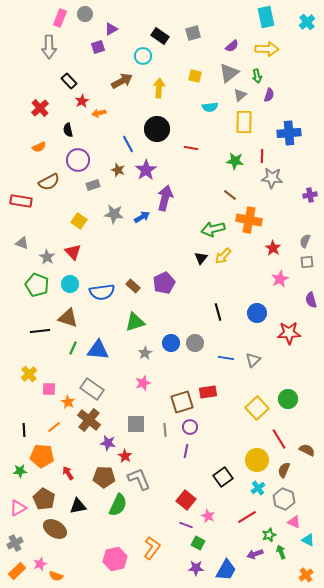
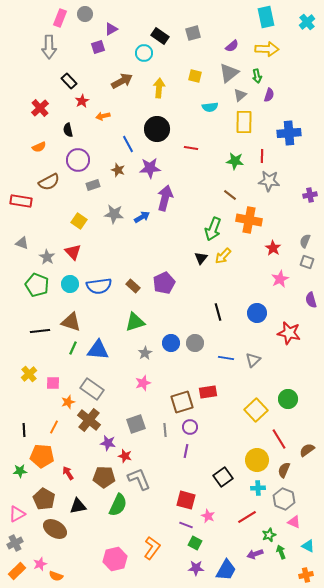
cyan circle at (143, 56): moved 1 px right, 3 px up
orange arrow at (99, 113): moved 4 px right, 3 px down
purple star at (146, 170): moved 4 px right, 2 px up; rotated 30 degrees clockwise
gray star at (272, 178): moved 3 px left, 3 px down
green arrow at (213, 229): rotated 55 degrees counterclockwise
gray square at (307, 262): rotated 24 degrees clockwise
blue semicircle at (102, 292): moved 3 px left, 6 px up
brown triangle at (68, 318): moved 3 px right, 4 px down
red star at (289, 333): rotated 15 degrees clockwise
pink square at (49, 389): moved 4 px right, 6 px up
orange star at (68, 402): rotated 24 degrees clockwise
yellow square at (257, 408): moved 1 px left, 2 px down
gray square at (136, 424): rotated 18 degrees counterclockwise
orange line at (54, 427): rotated 24 degrees counterclockwise
brown semicircle at (307, 450): rotated 63 degrees counterclockwise
red star at (125, 456): rotated 16 degrees counterclockwise
cyan cross at (258, 488): rotated 32 degrees clockwise
red square at (186, 500): rotated 24 degrees counterclockwise
pink triangle at (18, 508): moved 1 px left, 6 px down
cyan triangle at (308, 540): moved 6 px down
green square at (198, 543): moved 3 px left
orange cross at (306, 575): rotated 24 degrees clockwise
